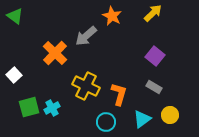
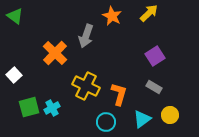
yellow arrow: moved 4 px left
gray arrow: rotated 30 degrees counterclockwise
purple square: rotated 18 degrees clockwise
